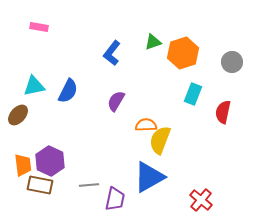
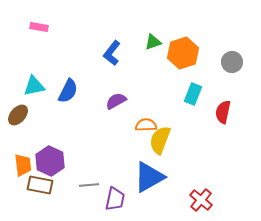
purple semicircle: rotated 30 degrees clockwise
